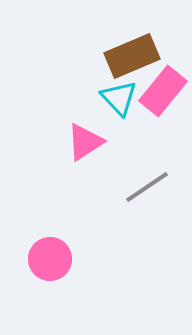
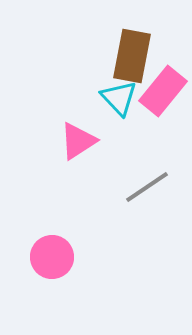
brown rectangle: rotated 56 degrees counterclockwise
pink triangle: moved 7 px left, 1 px up
pink circle: moved 2 px right, 2 px up
